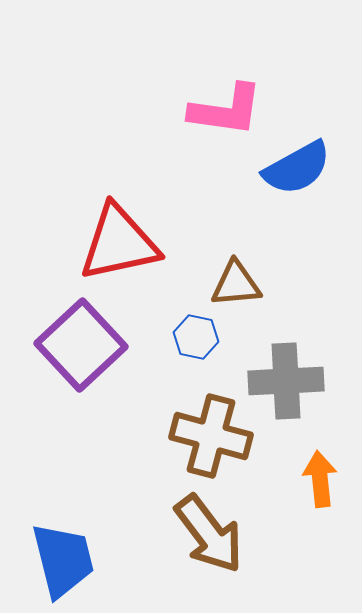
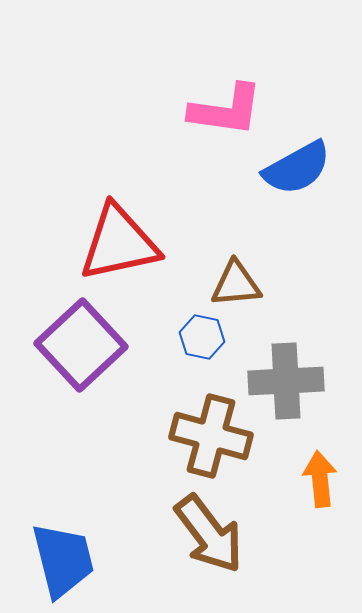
blue hexagon: moved 6 px right
